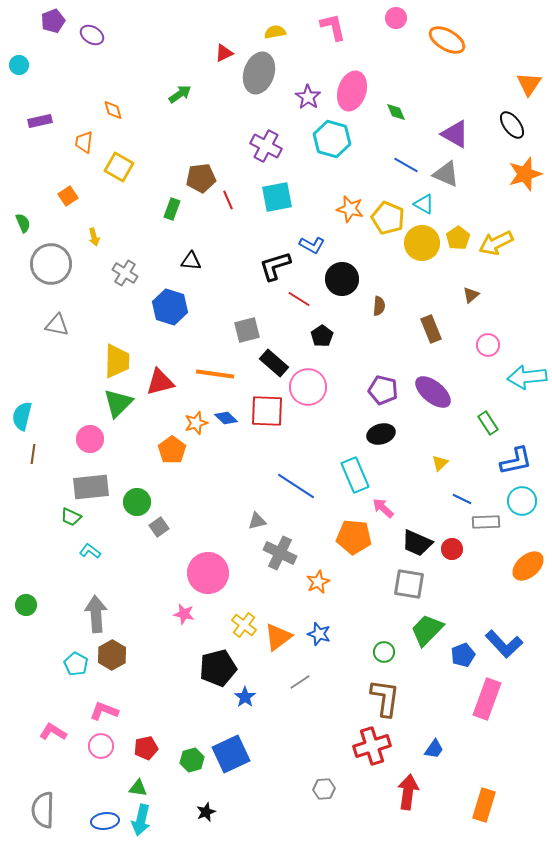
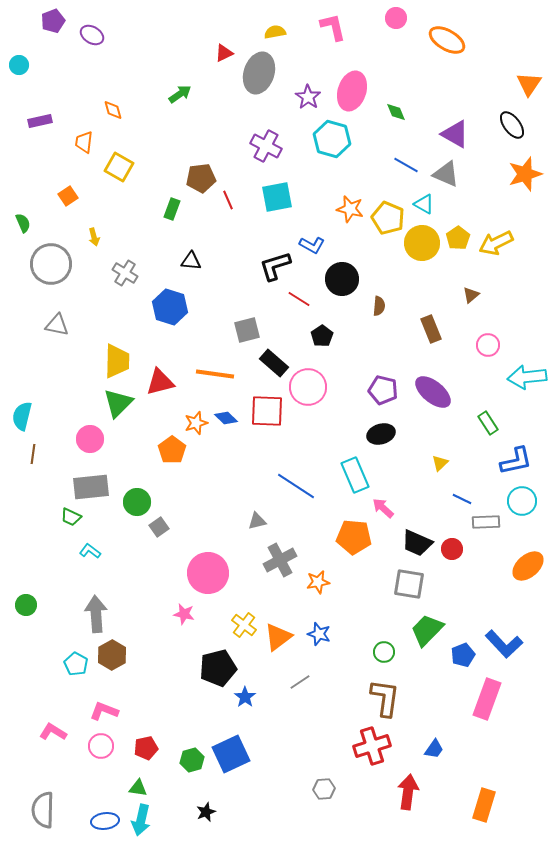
gray cross at (280, 553): moved 7 px down; rotated 36 degrees clockwise
orange star at (318, 582): rotated 15 degrees clockwise
